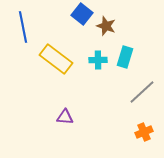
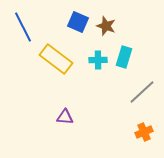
blue square: moved 4 px left, 8 px down; rotated 15 degrees counterclockwise
blue line: rotated 16 degrees counterclockwise
cyan rectangle: moved 1 px left
